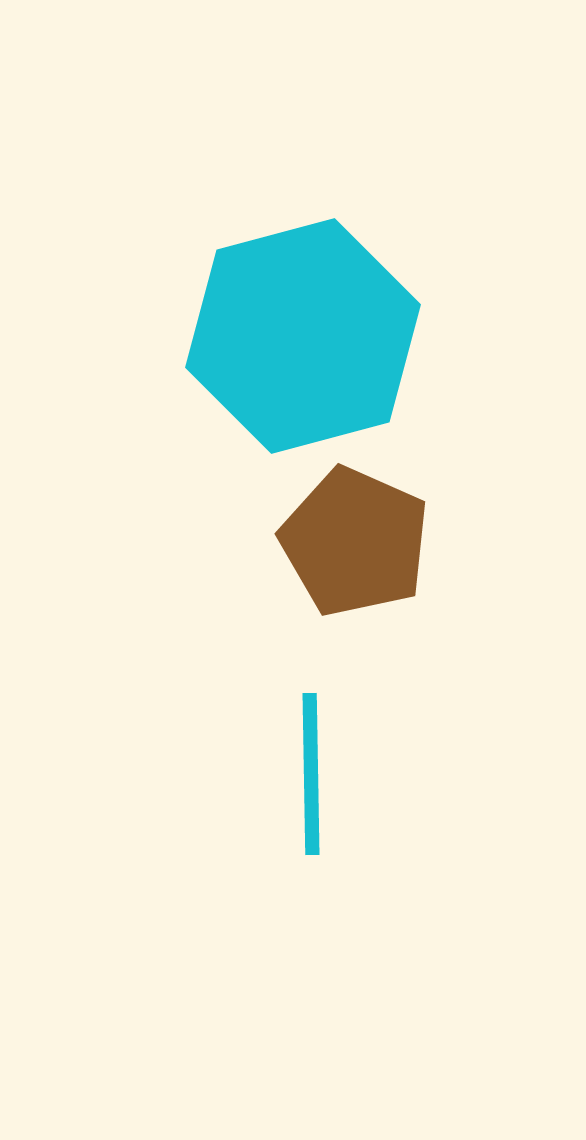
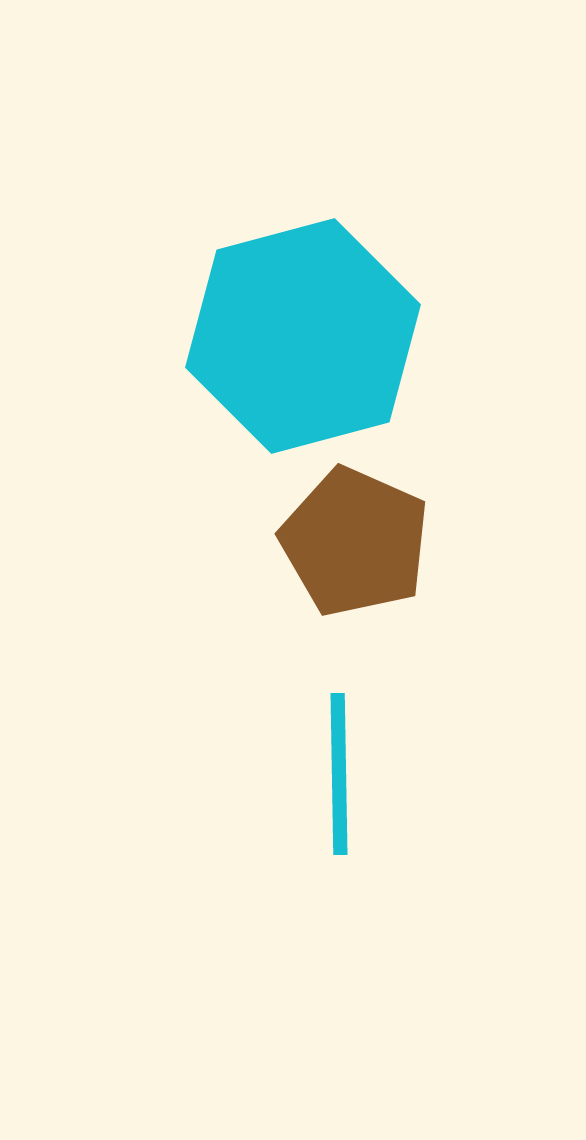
cyan line: moved 28 px right
